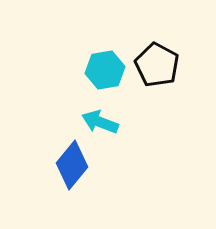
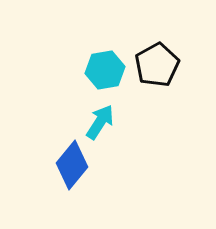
black pentagon: rotated 15 degrees clockwise
cyan arrow: rotated 102 degrees clockwise
